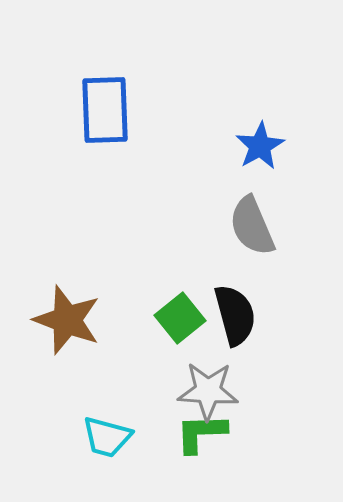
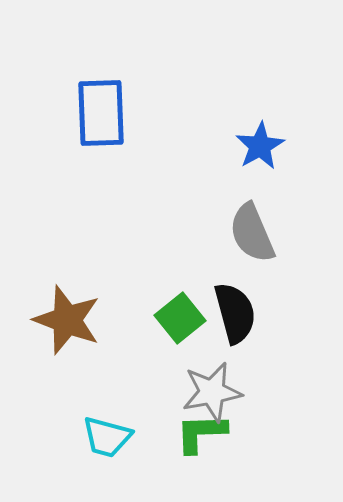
blue rectangle: moved 4 px left, 3 px down
gray semicircle: moved 7 px down
black semicircle: moved 2 px up
gray star: moved 4 px right, 1 px down; rotated 14 degrees counterclockwise
